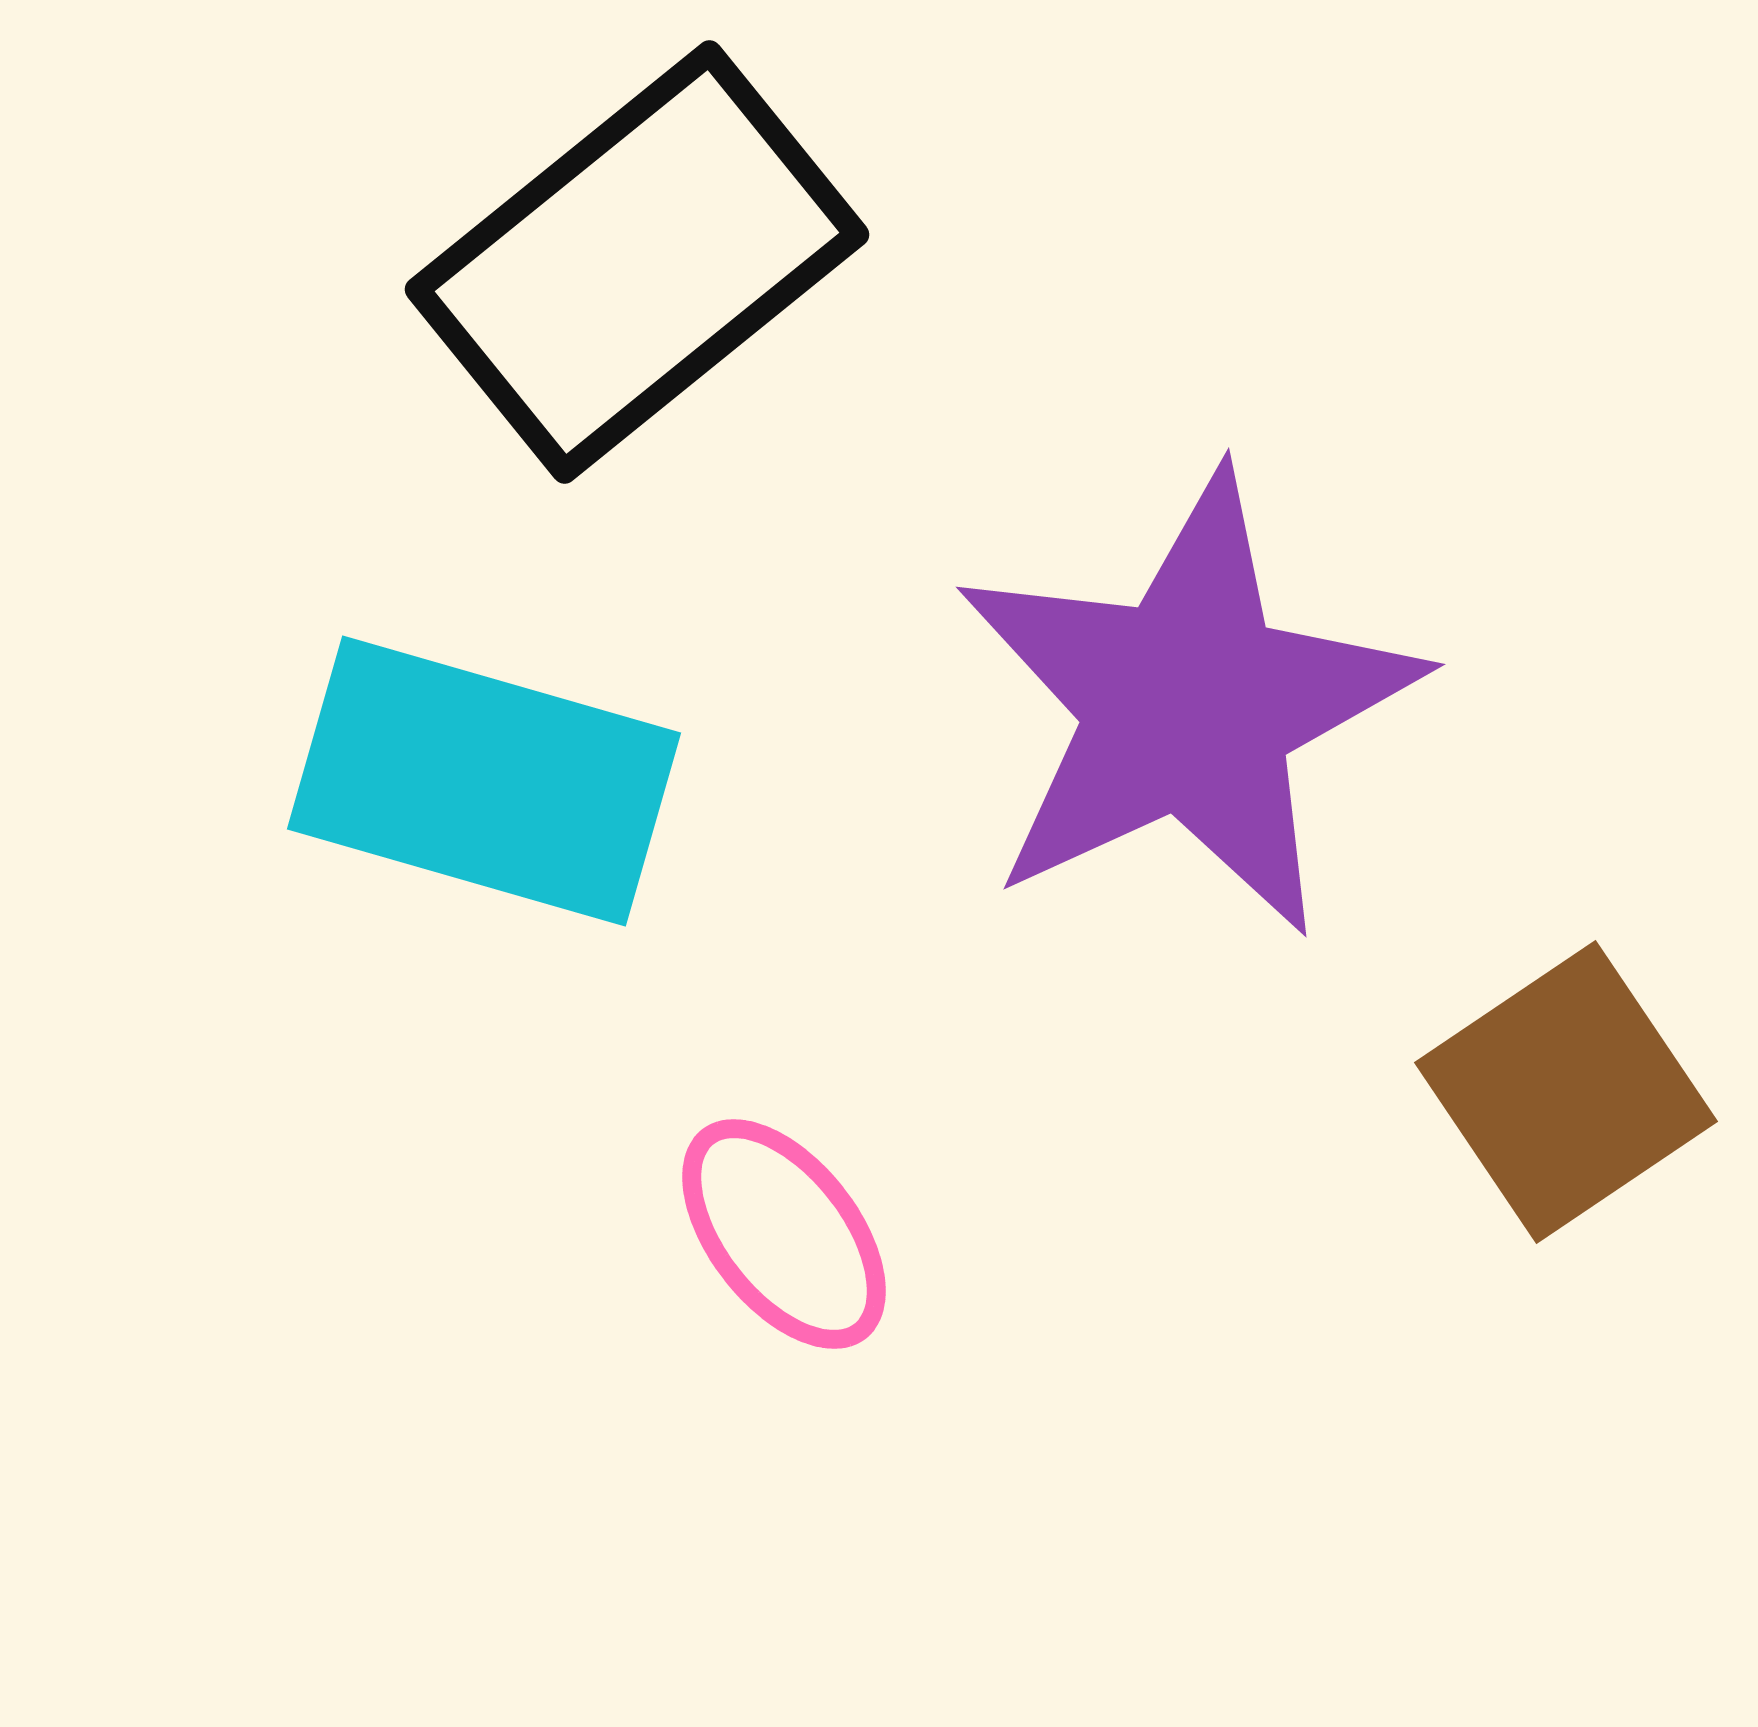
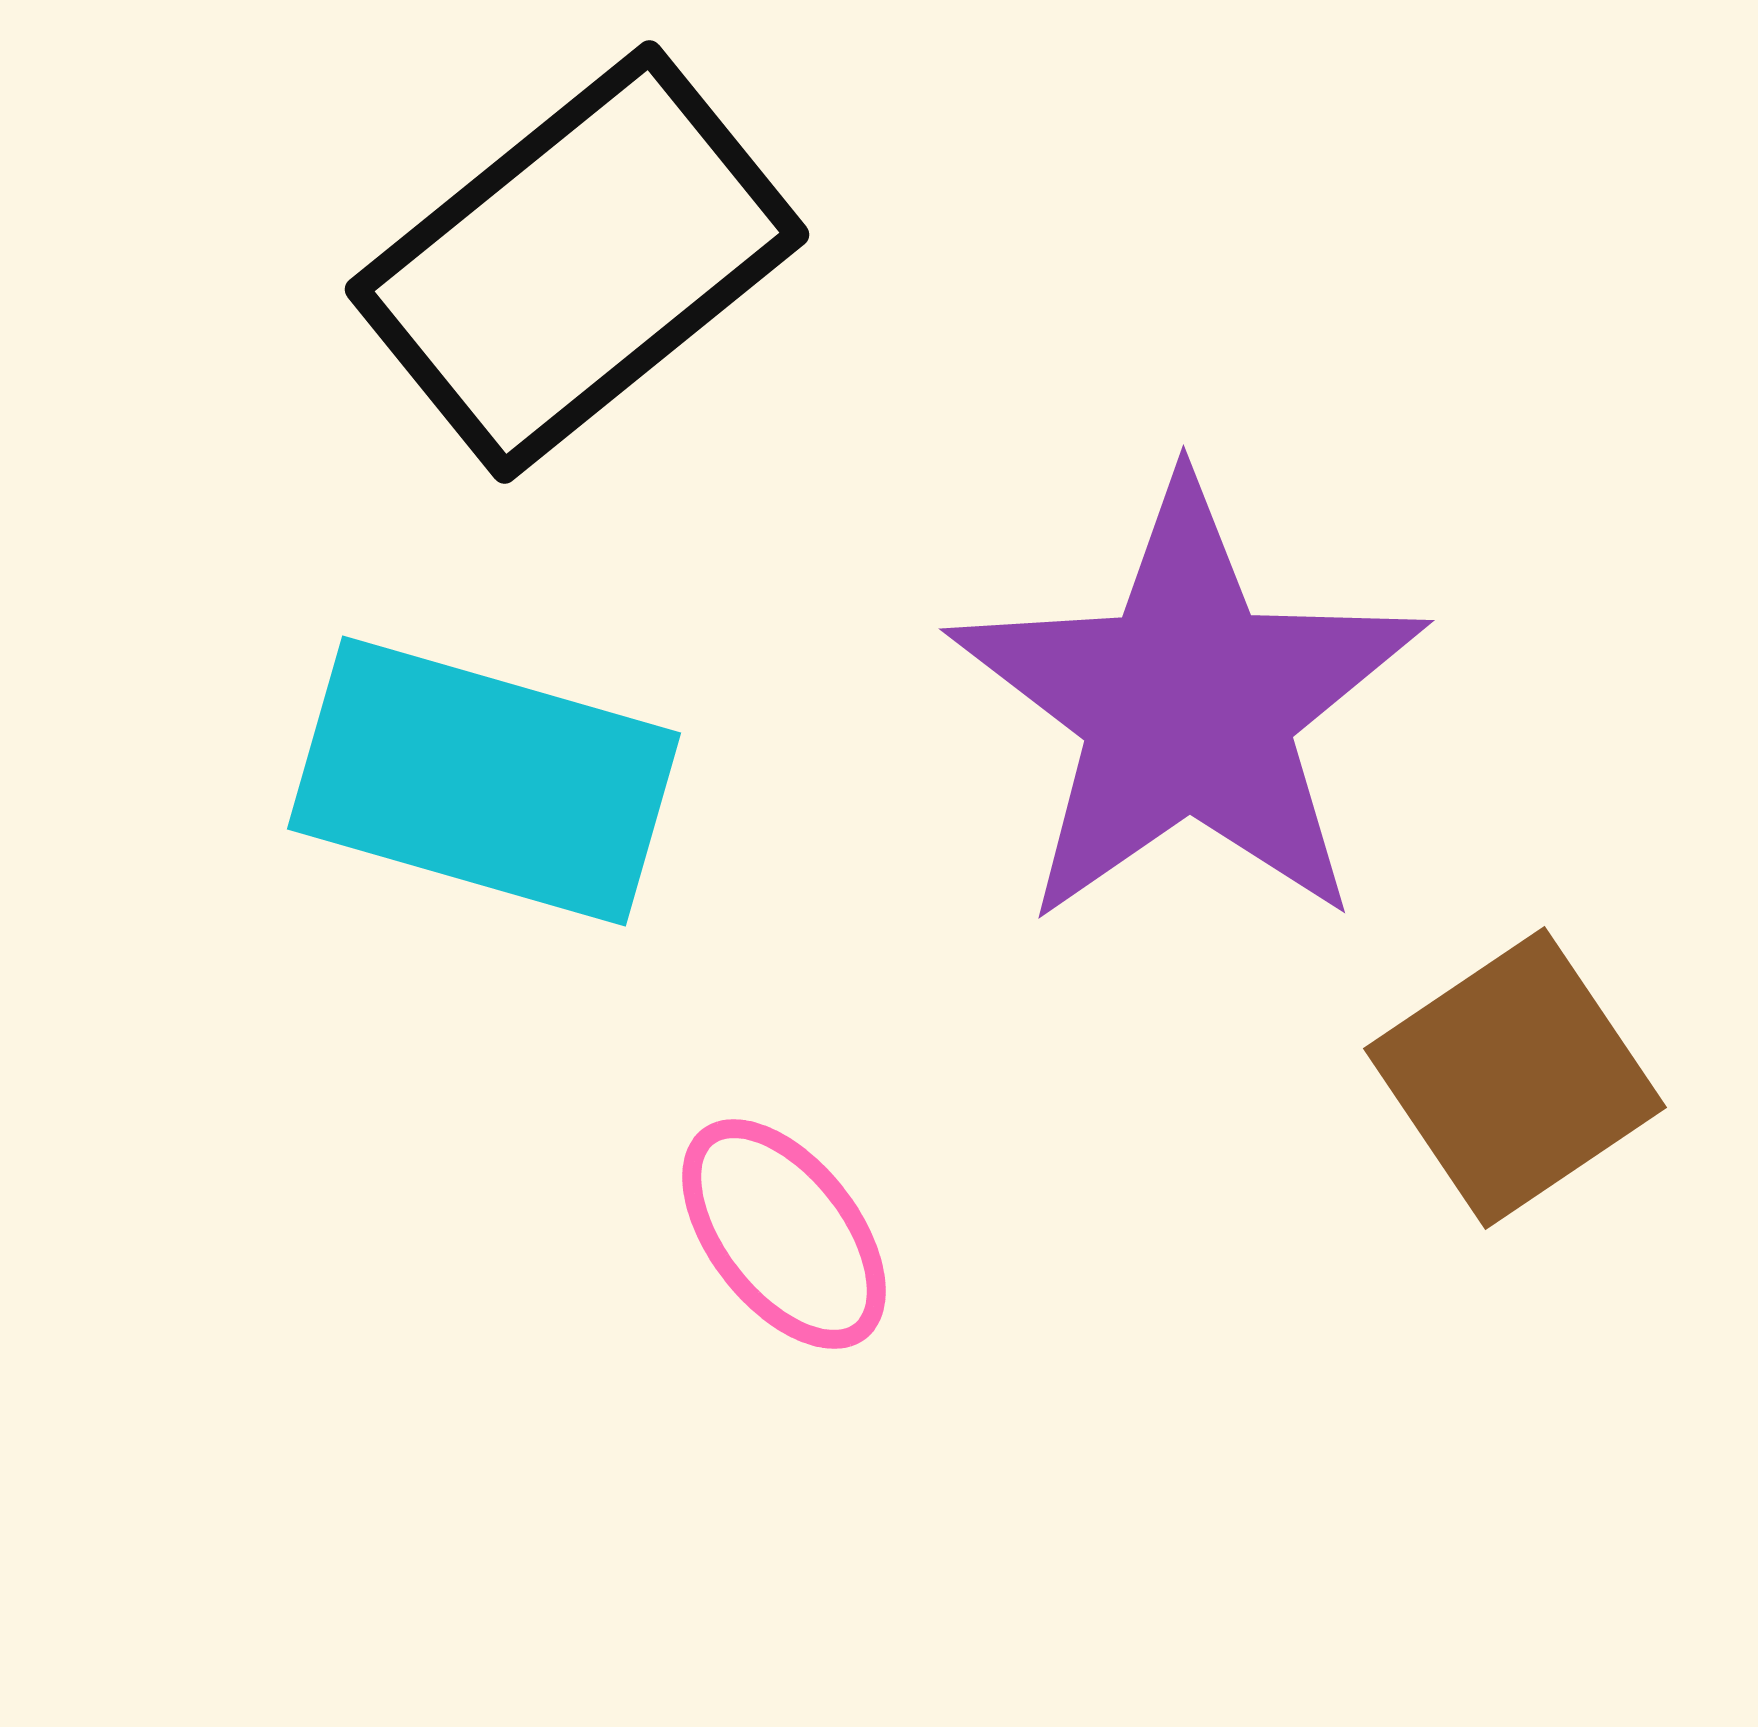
black rectangle: moved 60 px left
purple star: rotated 10 degrees counterclockwise
brown square: moved 51 px left, 14 px up
